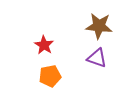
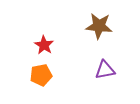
purple triangle: moved 8 px right, 12 px down; rotated 30 degrees counterclockwise
orange pentagon: moved 9 px left, 1 px up
